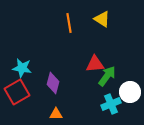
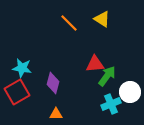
orange line: rotated 36 degrees counterclockwise
